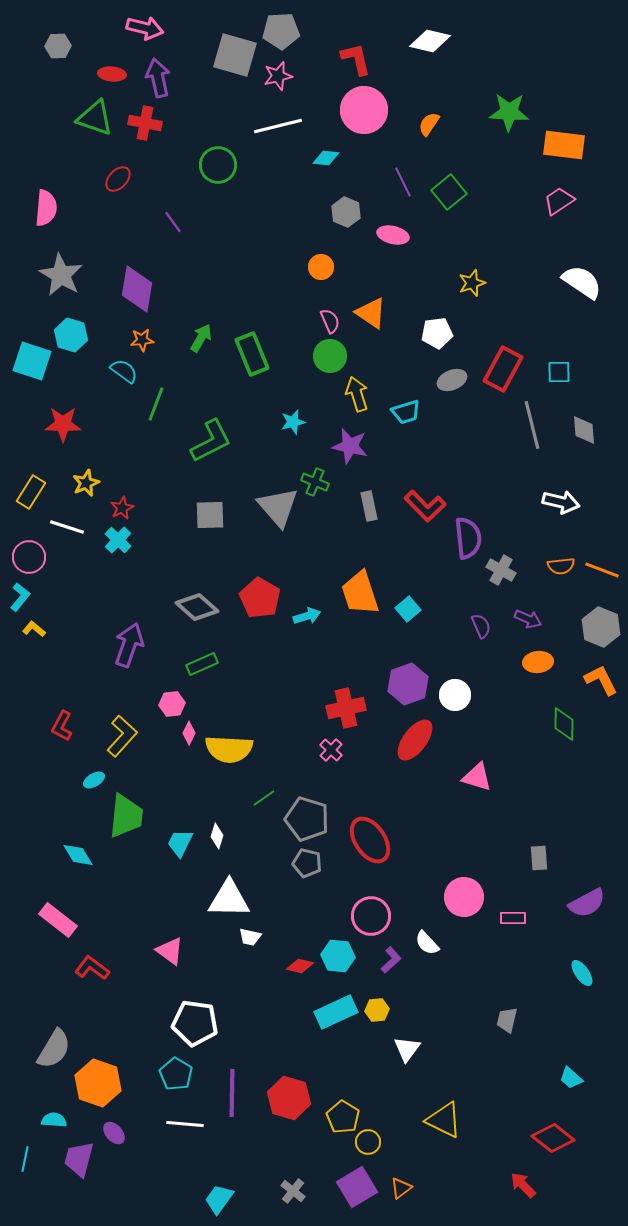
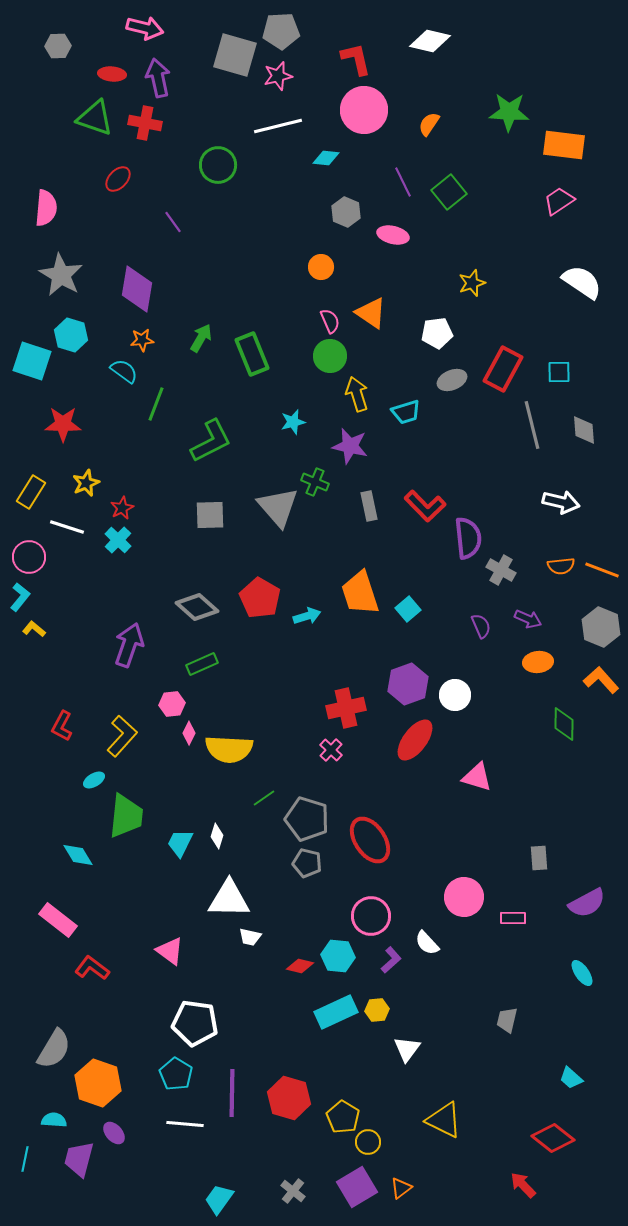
orange L-shape at (601, 680): rotated 15 degrees counterclockwise
